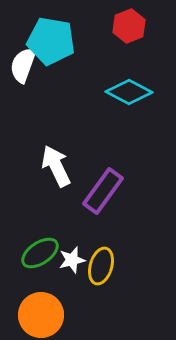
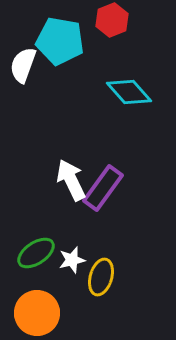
red hexagon: moved 17 px left, 6 px up
cyan pentagon: moved 9 px right
cyan diamond: rotated 21 degrees clockwise
white arrow: moved 15 px right, 14 px down
purple rectangle: moved 3 px up
green ellipse: moved 4 px left
yellow ellipse: moved 11 px down
orange circle: moved 4 px left, 2 px up
